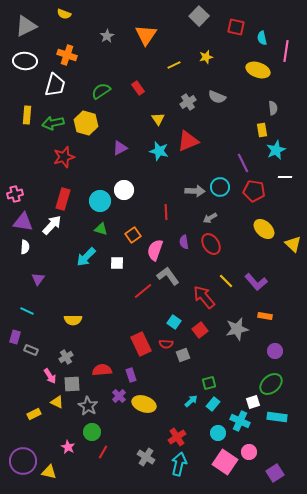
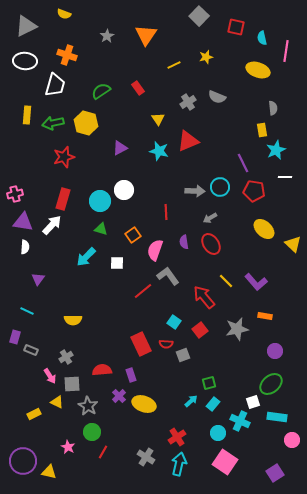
pink circle at (249, 452): moved 43 px right, 12 px up
